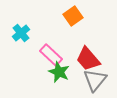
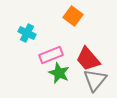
orange square: rotated 18 degrees counterclockwise
cyan cross: moved 6 px right; rotated 24 degrees counterclockwise
pink rectangle: rotated 65 degrees counterclockwise
green star: moved 1 px down
